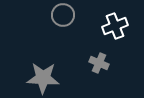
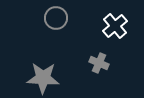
gray circle: moved 7 px left, 3 px down
white cross: rotated 20 degrees counterclockwise
